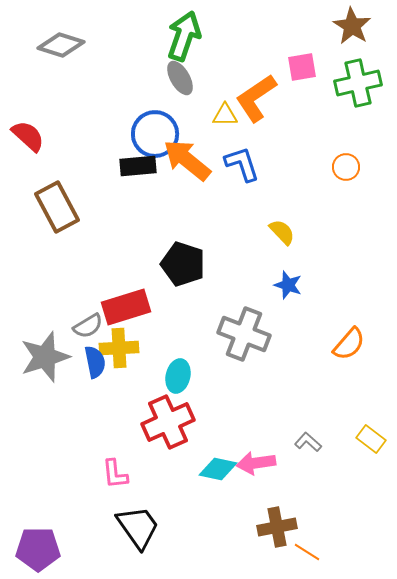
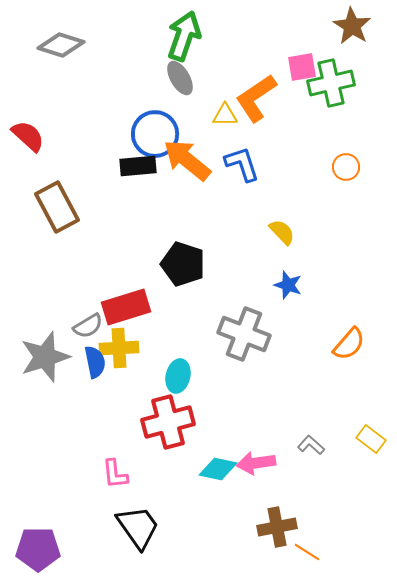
green cross: moved 27 px left
red cross: rotated 9 degrees clockwise
gray L-shape: moved 3 px right, 3 px down
